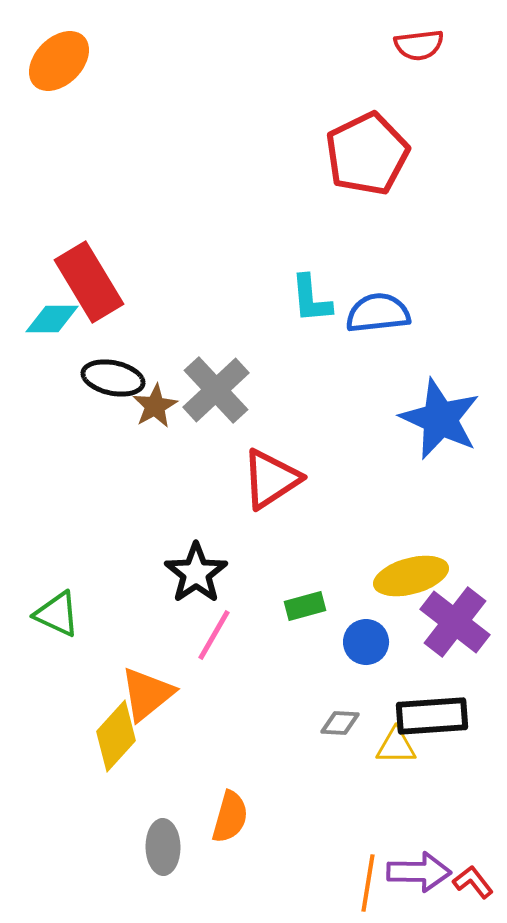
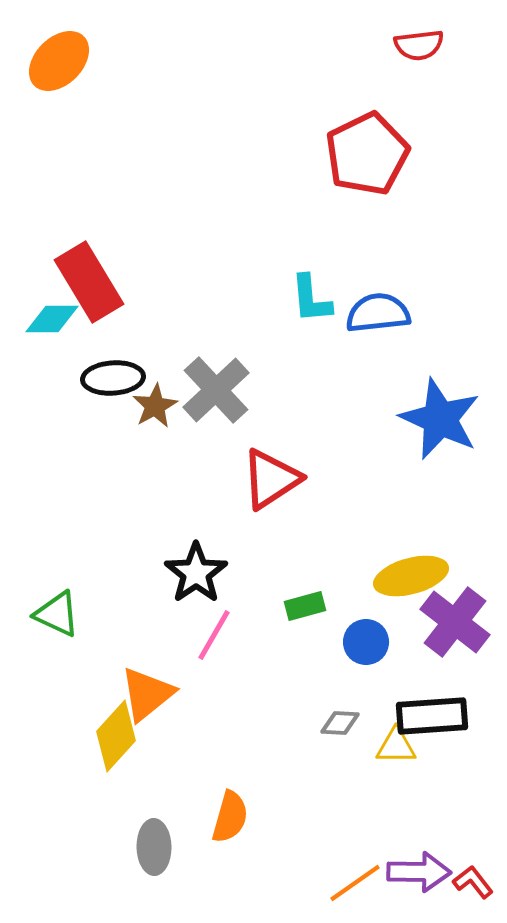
black ellipse: rotated 16 degrees counterclockwise
gray ellipse: moved 9 px left
orange line: moved 13 px left; rotated 46 degrees clockwise
